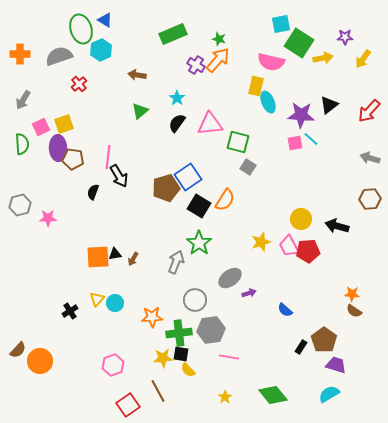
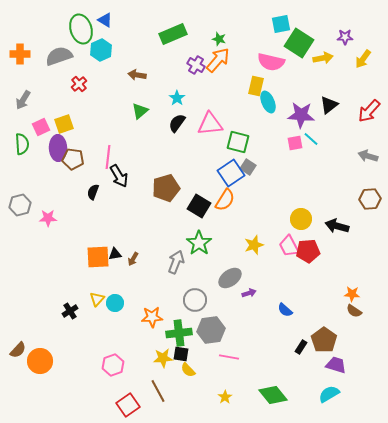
gray arrow at (370, 158): moved 2 px left, 2 px up
blue square at (188, 177): moved 43 px right, 4 px up
yellow star at (261, 242): moved 7 px left, 3 px down
